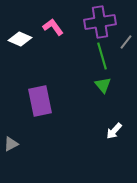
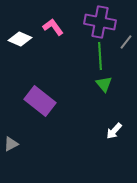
purple cross: rotated 20 degrees clockwise
green line: moved 2 px left; rotated 12 degrees clockwise
green triangle: moved 1 px right, 1 px up
purple rectangle: rotated 40 degrees counterclockwise
